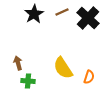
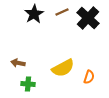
brown arrow: rotated 64 degrees counterclockwise
yellow semicircle: rotated 85 degrees counterclockwise
green cross: moved 3 px down
